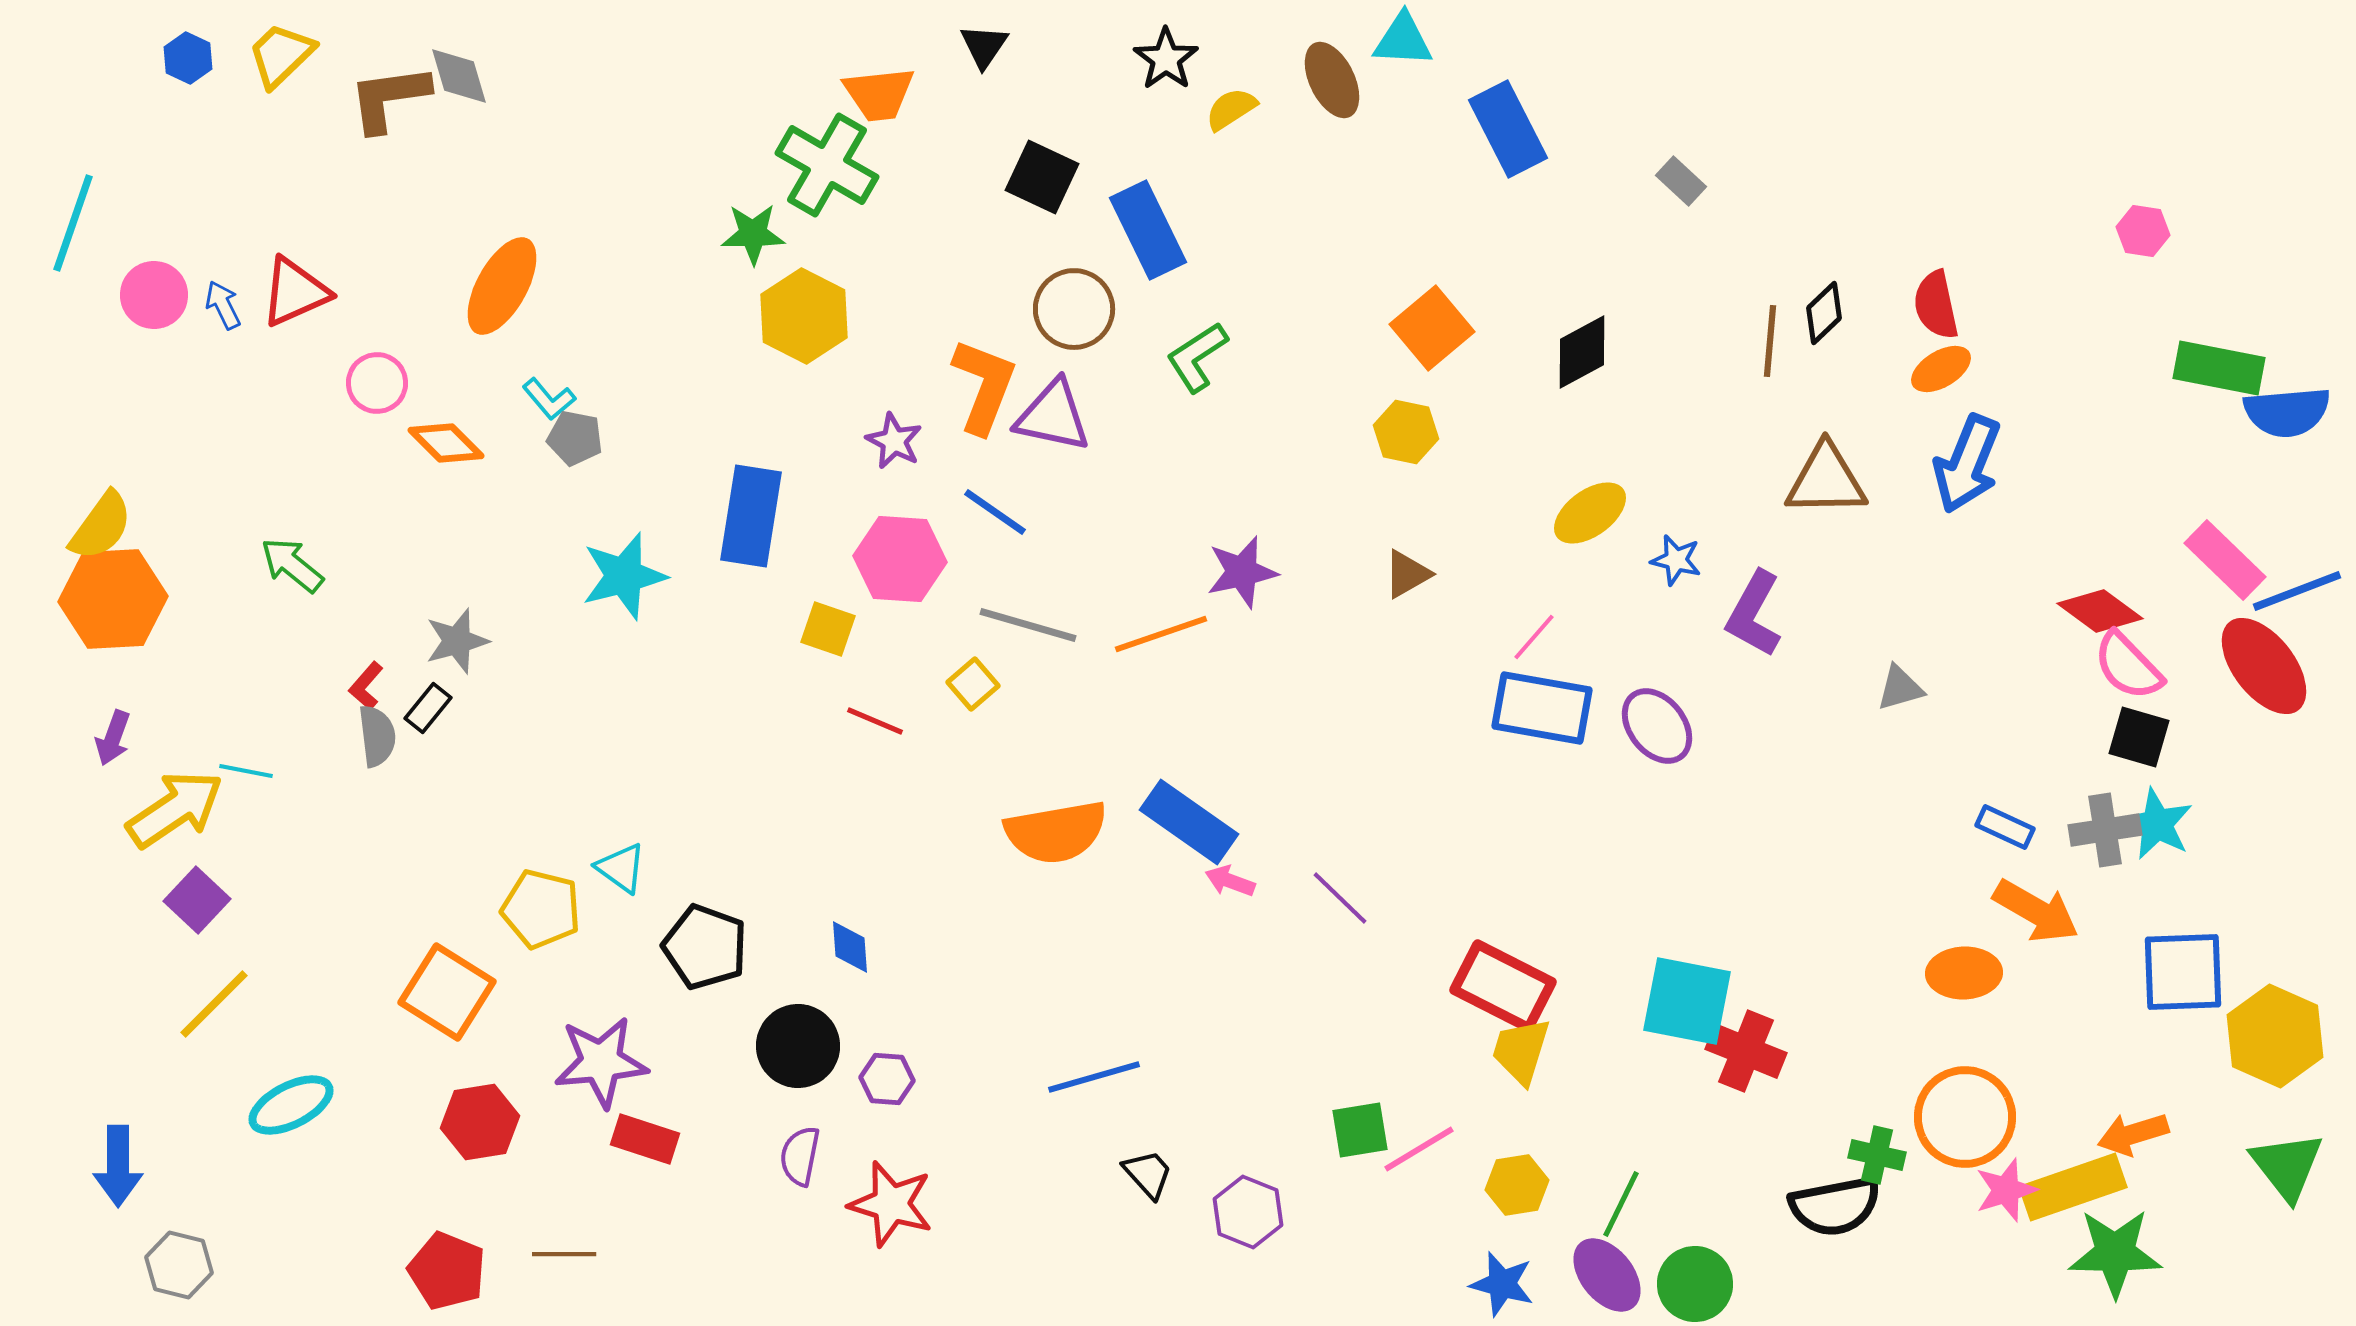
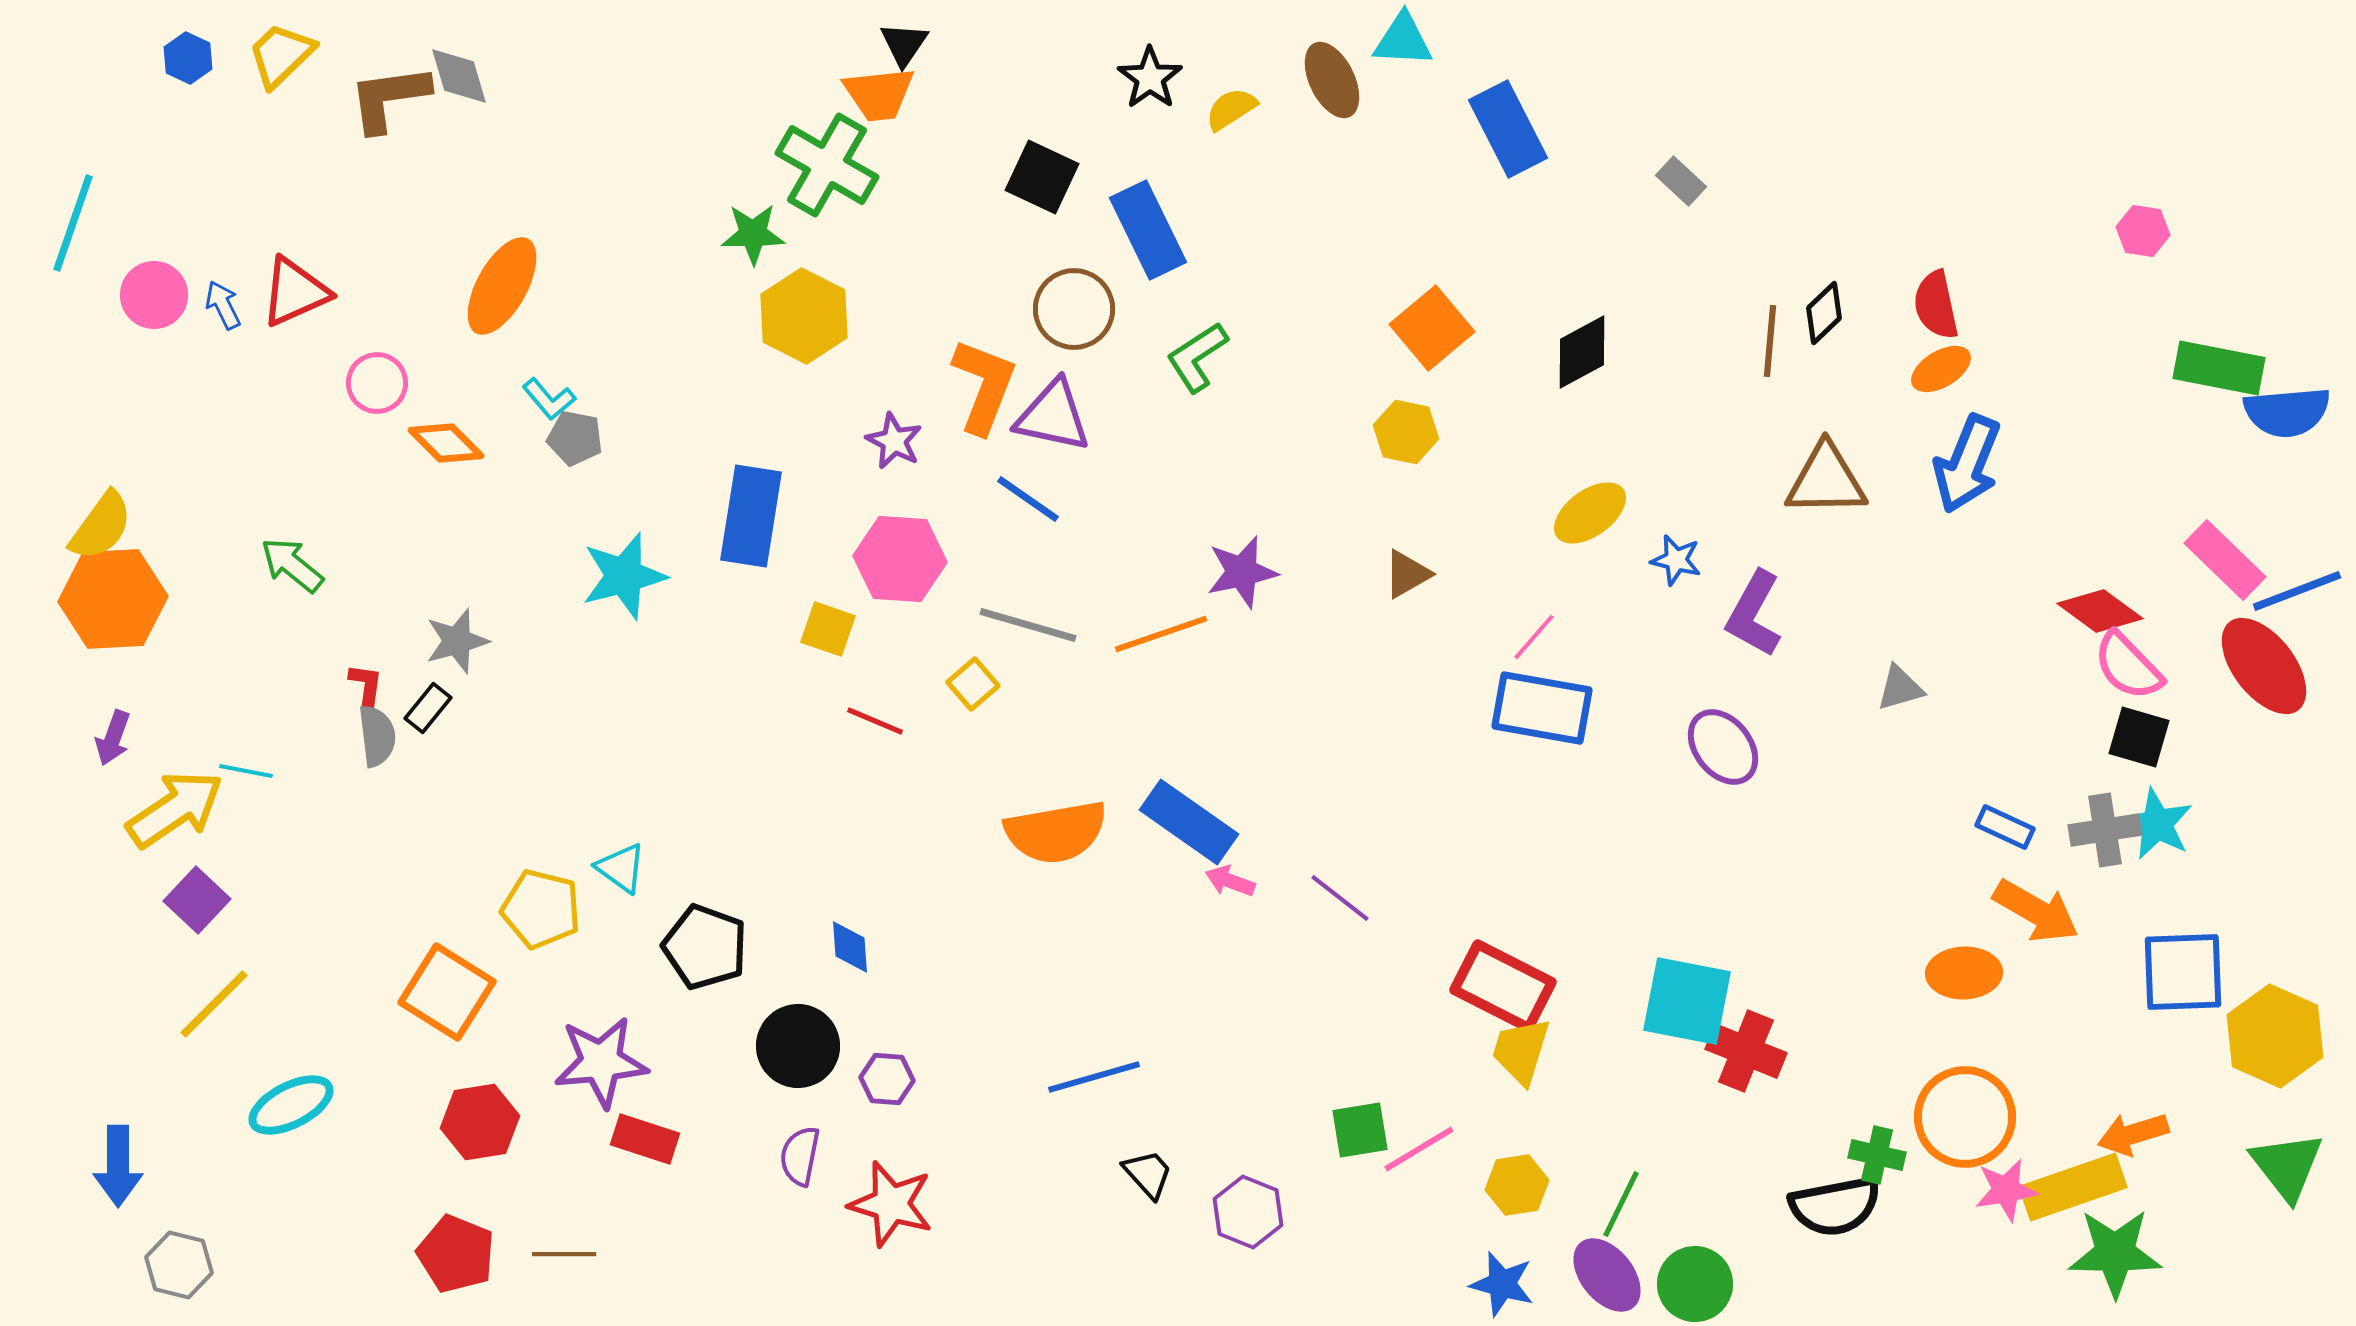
black triangle at (984, 46): moved 80 px left, 2 px up
black star at (1166, 59): moved 16 px left, 19 px down
blue line at (995, 512): moved 33 px right, 13 px up
red L-shape at (366, 686): rotated 147 degrees clockwise
purple ellipse at (1657, 726): moved 66 px right, 21 px down
purple line at (1340, 898): rotated 6 degrees counterclockwise
pink star at (2006, 1190): rotated 8 degrees clockwise
red pentagon at (447, 1271): moved 9 px right, 17 px up
